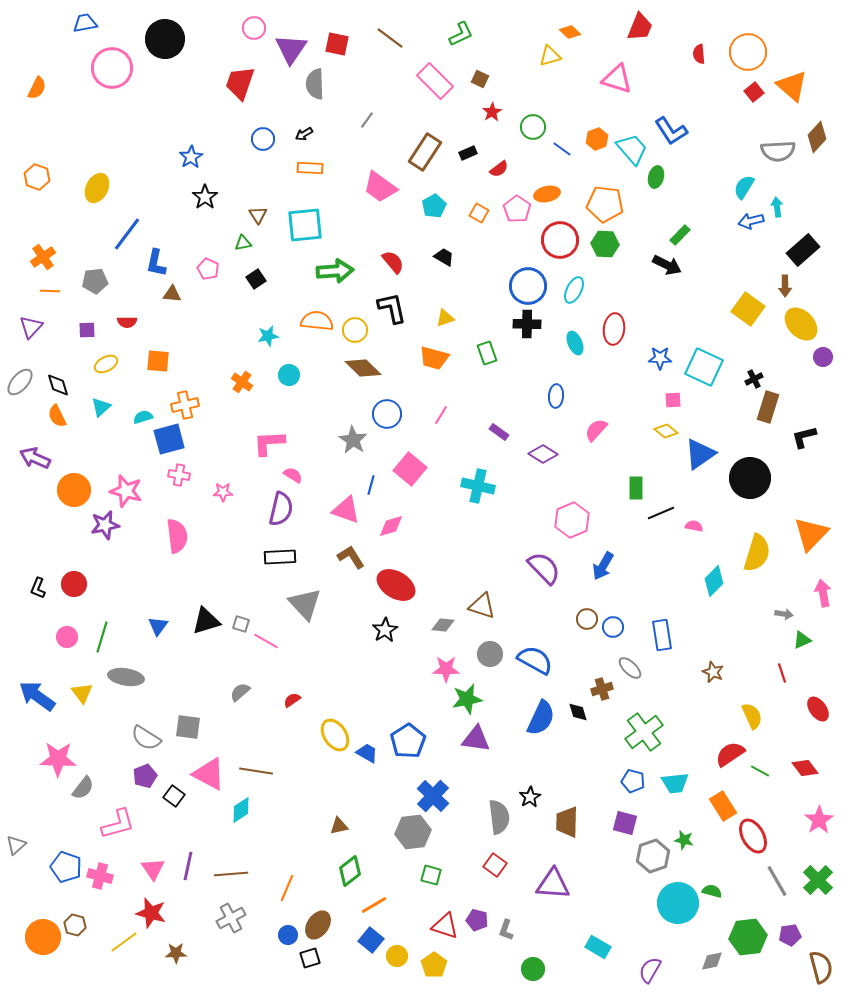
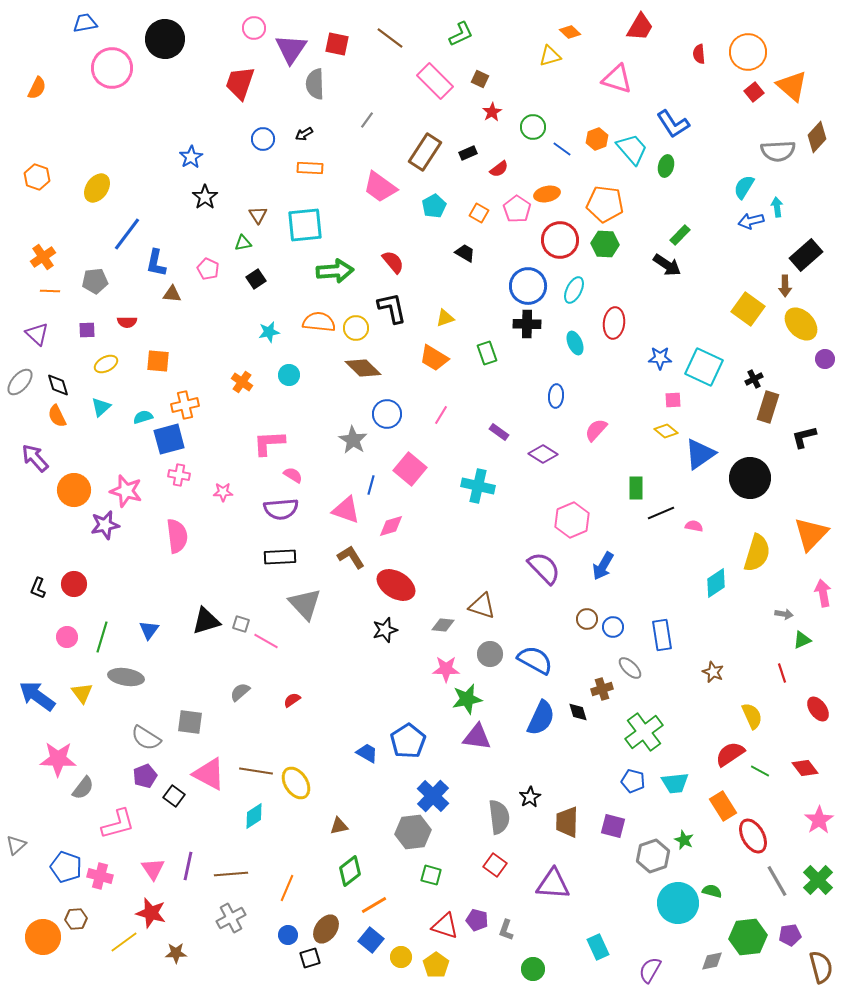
red trapezoid at (640, 27): rotated 8 degrees clockwise
blue L-shape at (671, 131): moved 2 px right, 7 px up
green ellipse at (656, 177): moved 10 px right, 11 px up
yellow ellipse at (97, 188): rotated 8 degrees clockwise
black rectangle at (803, 250): moved 3 px right, 5 px down
black trapezoid at (444, 257): moved 21 px right, 4 px up
black arrow at (667, 265): rotated 8 degrees clockwise
orange semicircle at (317, 321): moved 2 px right, 1 px down
purple triangle at (31, 327): moved 6 px right, 7 px down; rotated 30 degrees counterclockwise
red ellipse at (614, 329): moved 6 px up
yellow circle at (355, 330): moved 1 px right, 2 px up
cyan star at (268, 336): moved 1 px right, 4 px up
purple circle at (823, 357): moved 2 px right, 2 px down
orange trapezoid at (434, 358): rotated 16 degrees clockwise
purple arrow at (35, 458): rotated 24 degrees clockwise
purple semicircle at (281, 509): rotated 72 degrees clockwise
cyan diamond at (714, 581): moved 2 px right, 2 px down; rotated 12 degrees clockwise
blue triangle at (158, 626): moved 9 px left, 4 px down
black star at (385, 630): rotated 15 degrees clockwise
gray square at (188, 727): moved 2 px right, 5 px up
yellow ellipse at (335, 735): moved 39 px left, 48 px down
purple triangle at (476, 739): moved 1 px right, 2 px up
cyan diamond at (241, 810): moved 13 px right, 6 px down
purple square at (625, 823): moved 12 px left, 3 px down
green star at (684, 840): rotated 12 degrees clockwise
brown hexagon at (75, 925): moved 1 px right, 6 px up; rotated 20 degrees counterclockwise
brown ellipse at (318, 925): moved 8 px right, 4 px down
cyan rectangle at (598, 947): rotated 35 degrees clockwise
yellow circle at (397, 956): moved 4 px right, 1 px down
yellow pentagon at (434, 965): moved 2 px right
